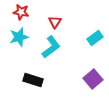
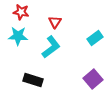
cyan star: moved 1 px left, 1 px up; rotated 18 degrees clockwise
